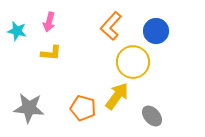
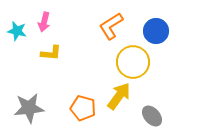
pink arrow: moved 5 px left
orange L-shape: rotated 16 degrees clockwise
yellow arrow: moved 2 px right
gray star: rotated 12 degrees counterclockwise
